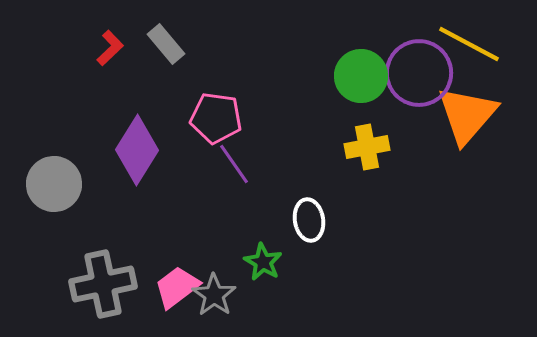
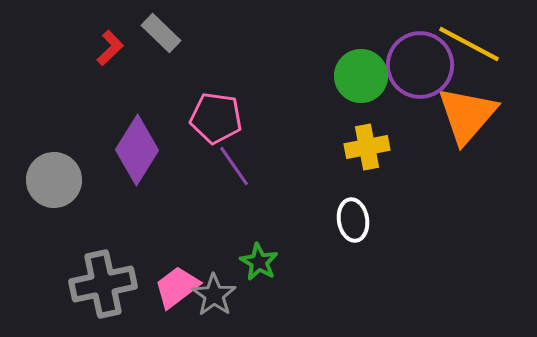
gray rectangle: moved 5 px left, 11 px up; rotated 6 degrees counterclockwise
purple circle: moved 1 px right, 8 px up
purple line: moved 2 px down
gray circle: moved 4 px up
white ellipse: moved 44 px right
green star: moved 4 px left
